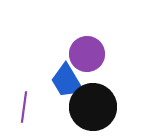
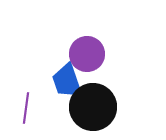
blue trapezoid: rotated 12 degrees clockwise
purple line: moved 2 px right, 1 px down
